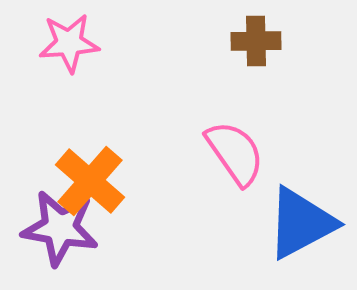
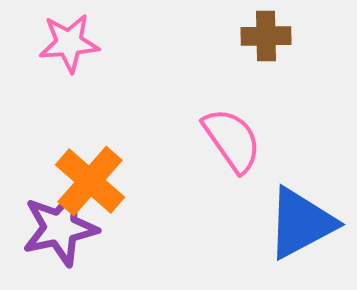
brown cross: moved 10 px right, 5 px up
pink semicircle: moved 3 px left, 13 px up
purple star: rotated 22 degrees counterclockwise
